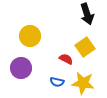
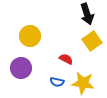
yellow square: moved 7 px right, 6 px up
